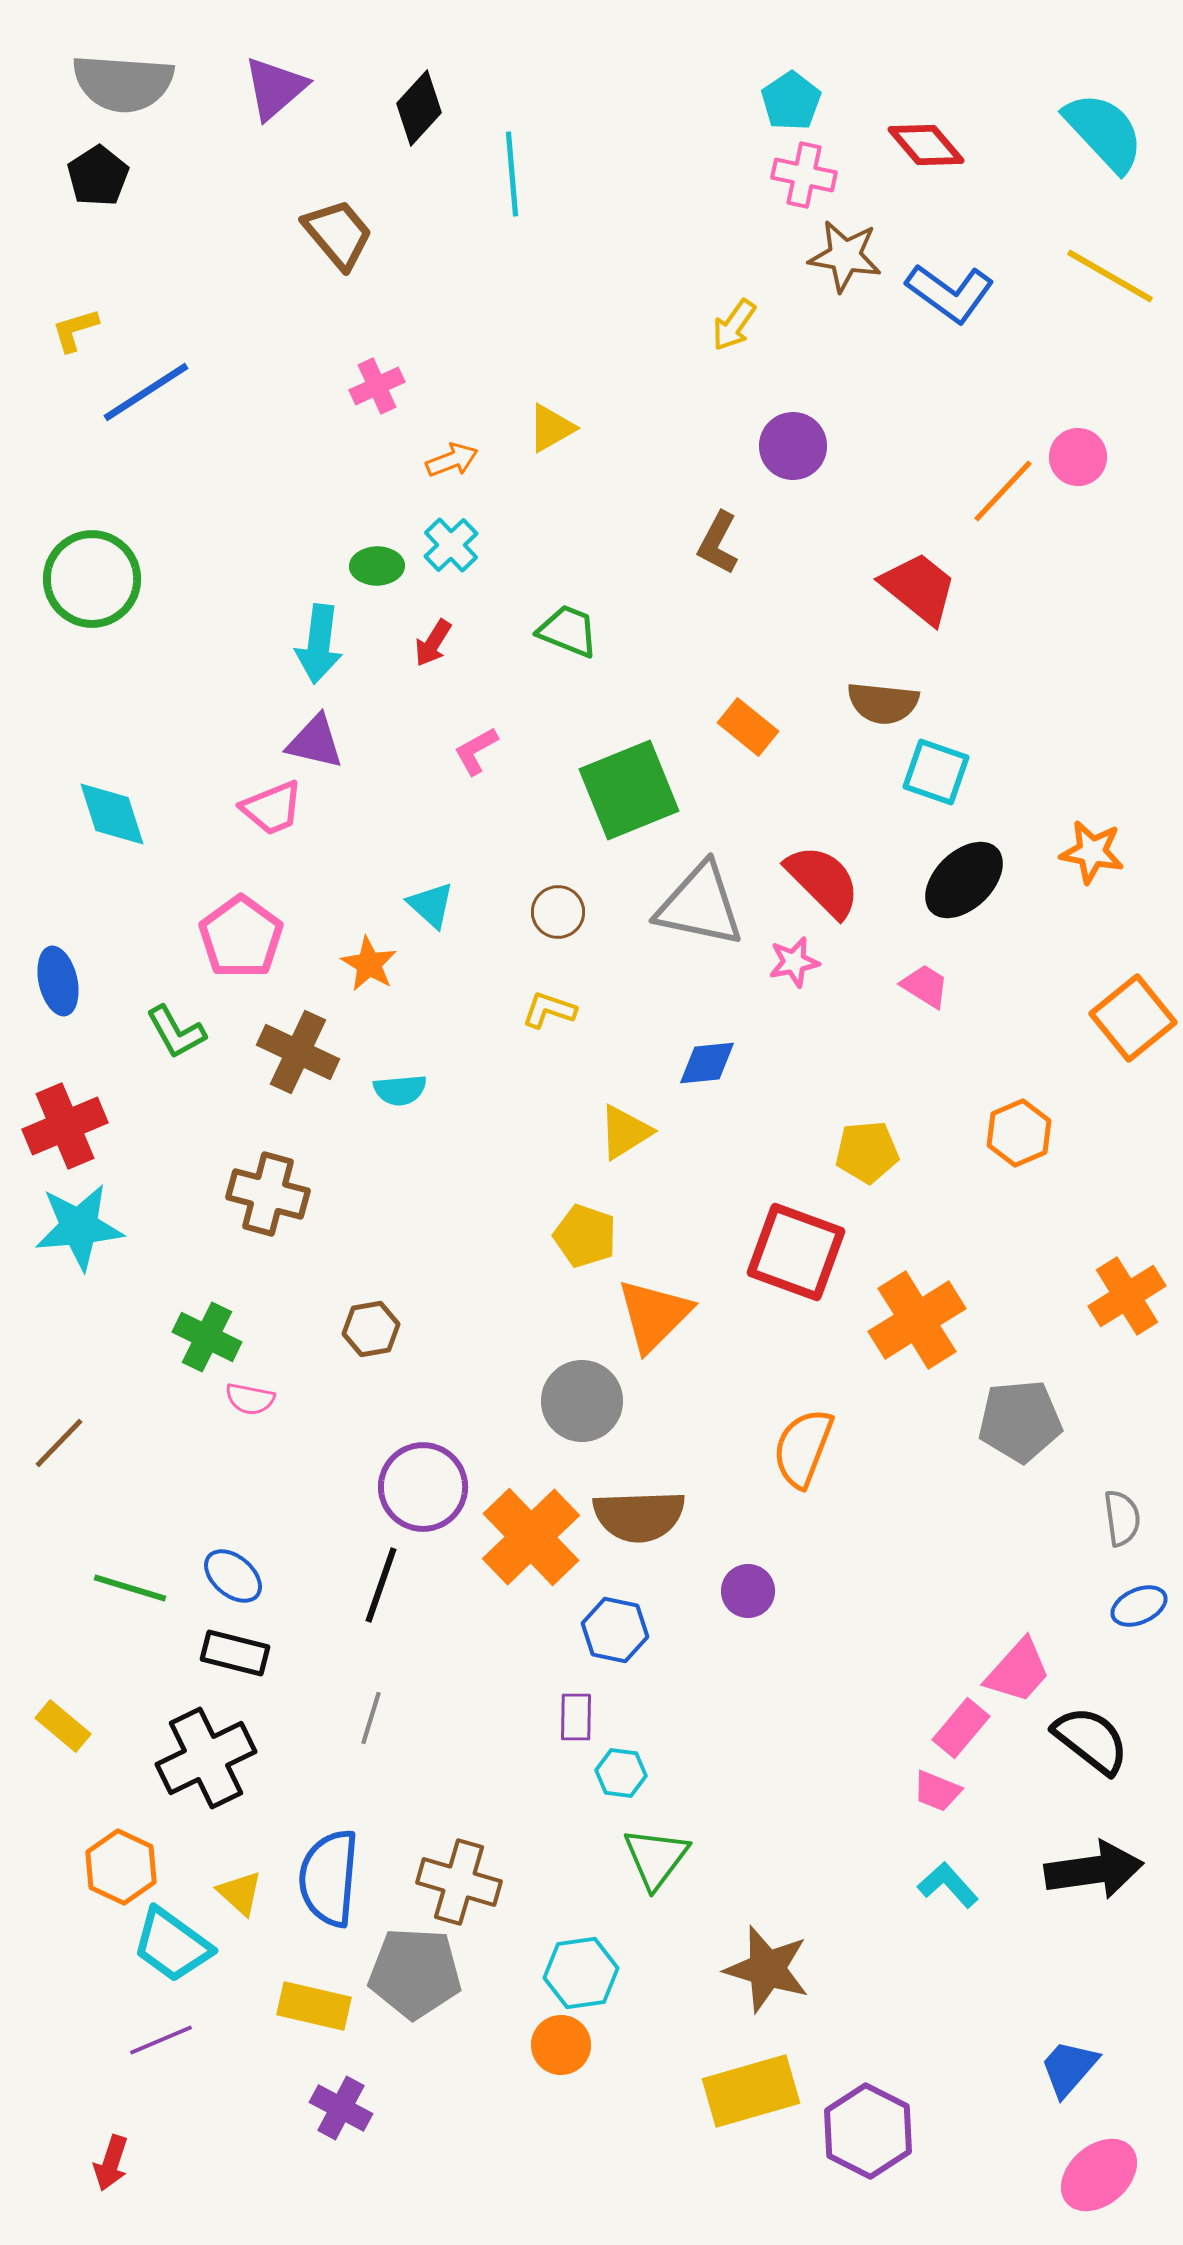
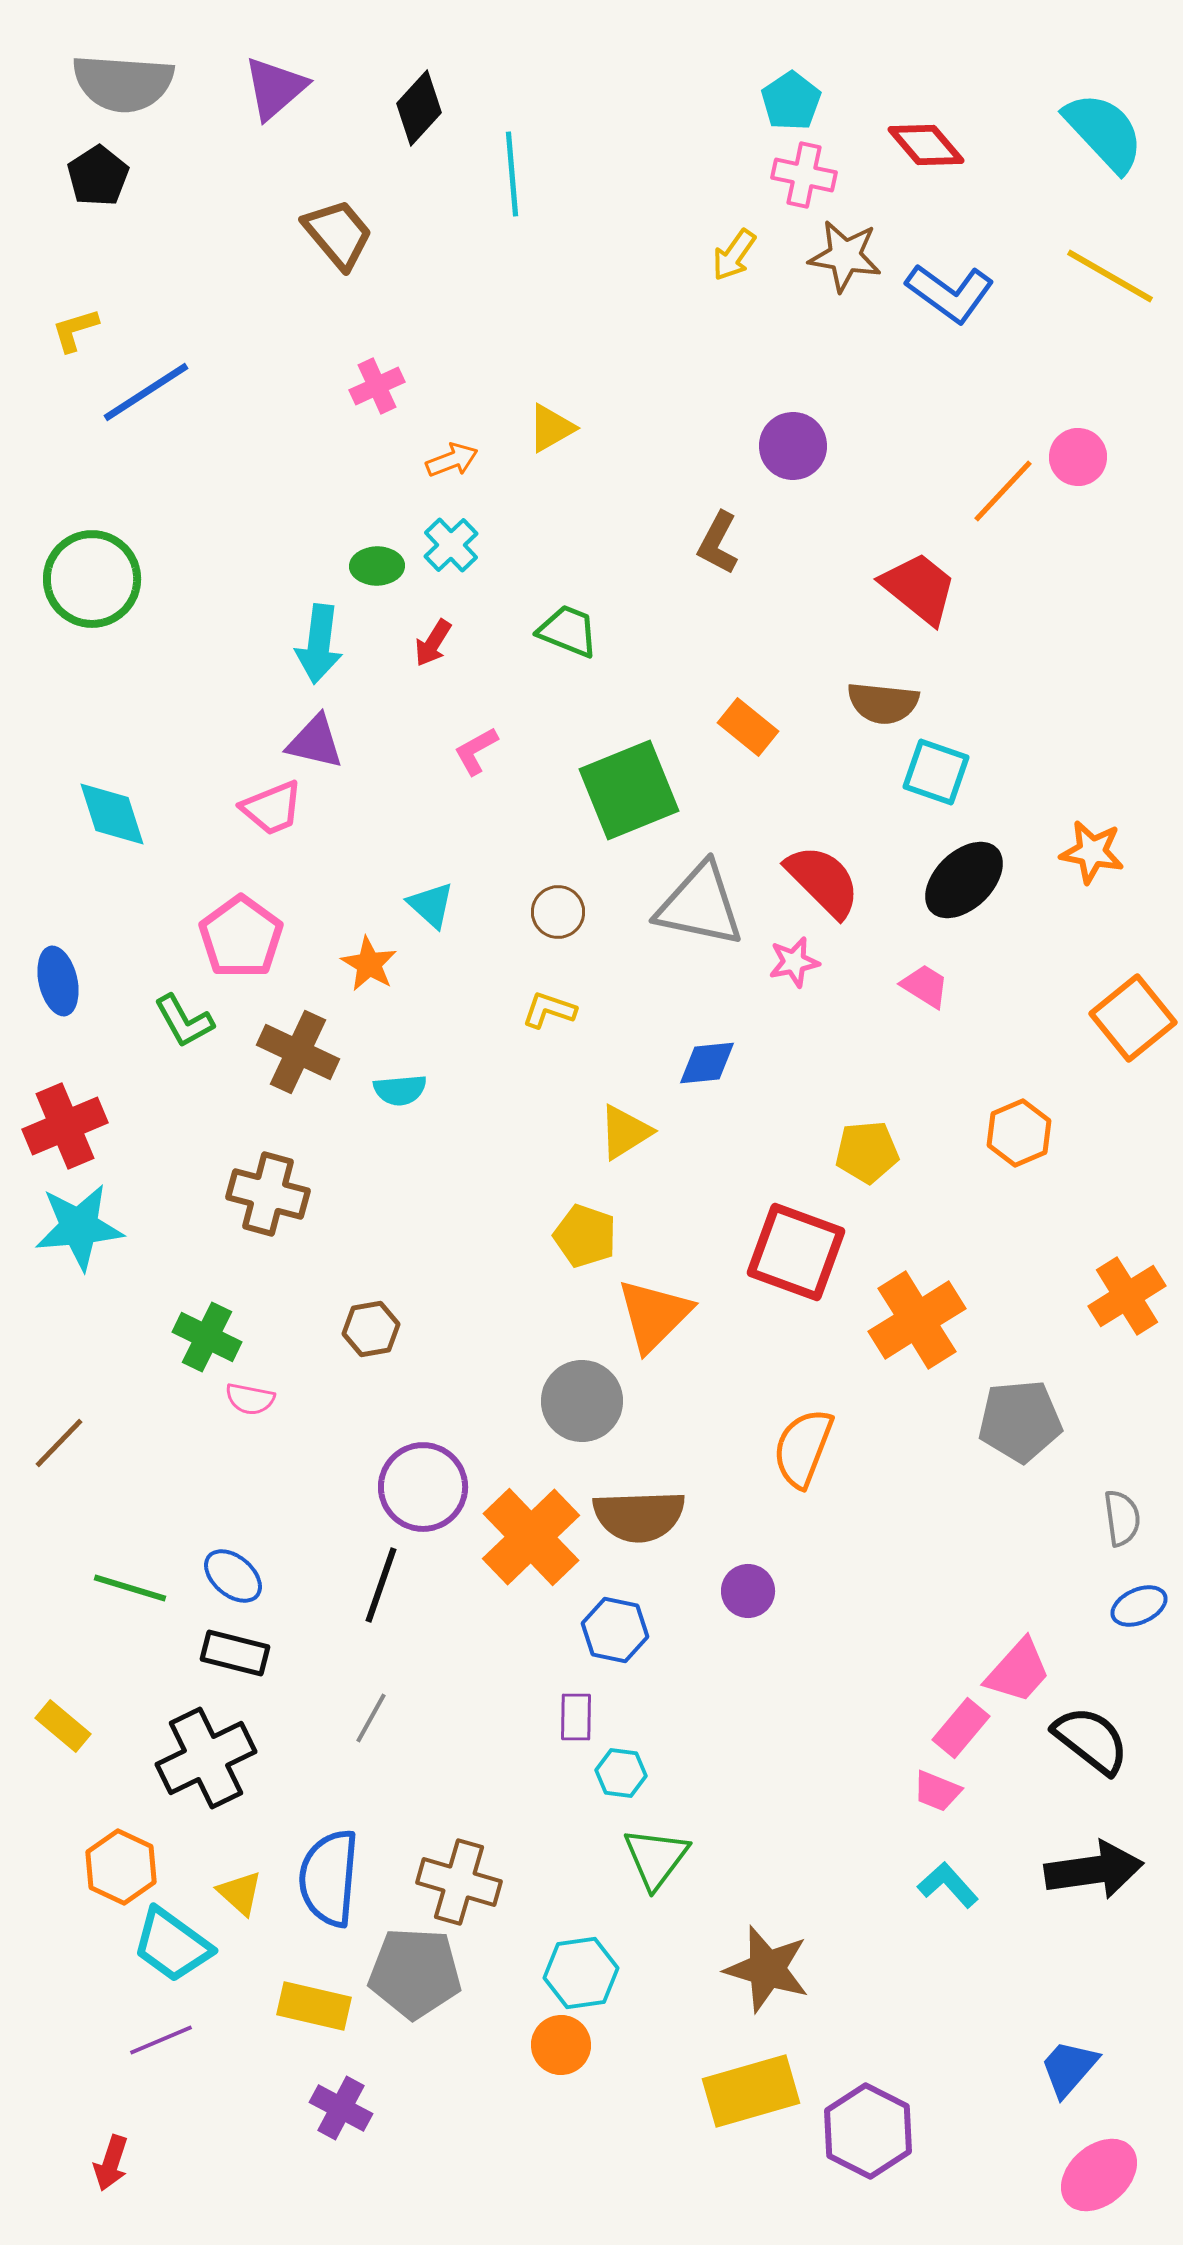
yellow arrow at (734, 325): moved 70 px up
green L-shape at (176, 1032): moved 8 px right, 11 px up
gray line at (371, 1718): rotated 12 degrees clockwise
